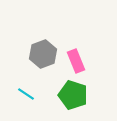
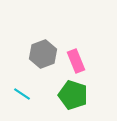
cyan line: moved 4 px left
